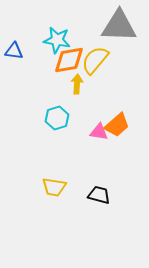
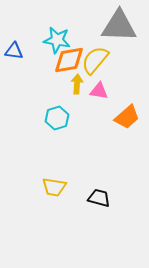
orange trapezoid: moved 10 px right, 8 px up
pink triangle: moved 41 px up
black trapezoid: moved 3 px down
